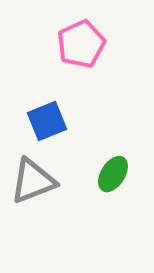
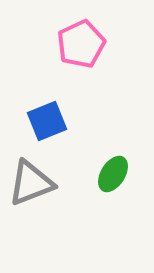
gray triangle: moved 2 px left, 2 px down
